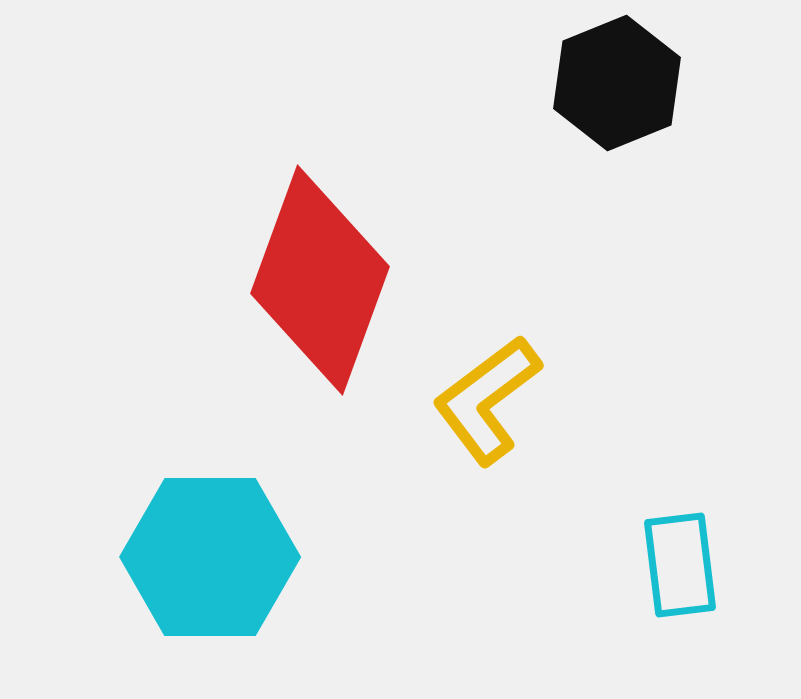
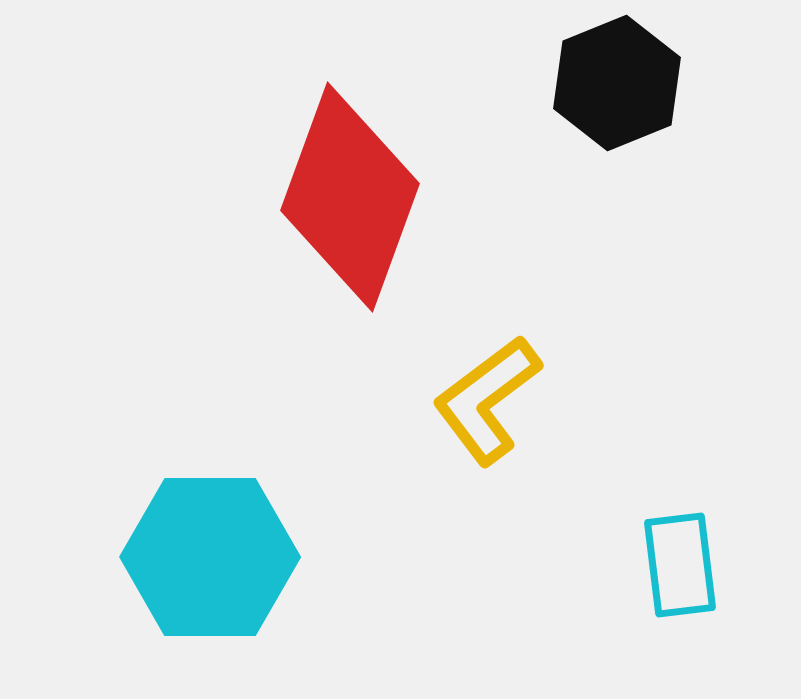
red diamond: moved 30 px right, 83 px up
